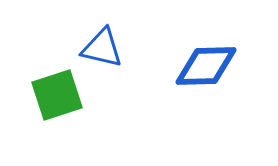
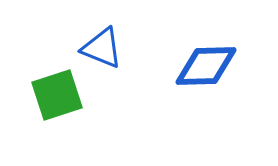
blue triangle: rotated 9 degrees clockwise
